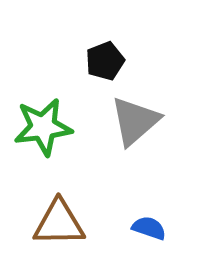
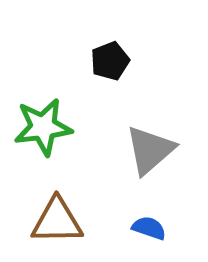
black pentagon: moved 5 px right
gray triangle: moved 15 px right, 29 px down
brown triangle: moved 2 px left, 2 px up
